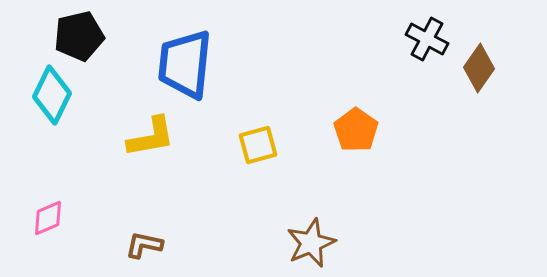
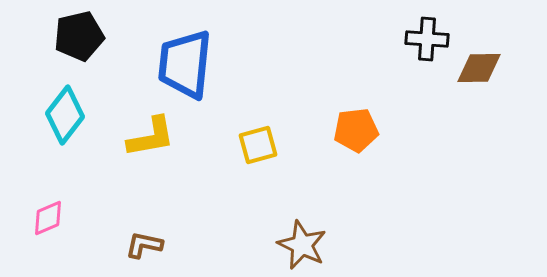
black cross: rotated 24 degrees counterclockwise
brown diamond: rotated 54 degrees clockwise
cyan diamond: moved 13 px right, 20 px down; rotated 12 degrees clockwise
orange pentagon: rotated 30 degrees clockwise
brown star: moved 9 px left, 2 px down; rotated 24 degrees counterclockwise
